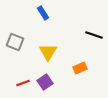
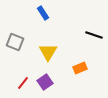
red line: rotated 32 degrees counterclockwise
